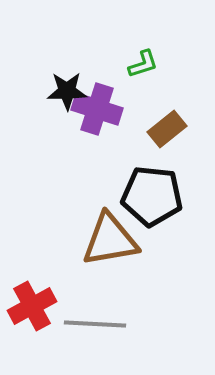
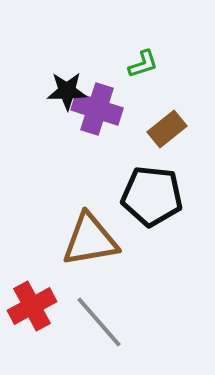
brown triangle: moved 20 px left
gray line: moved 4 px right, 2 px up; rotated 46 degrees clockwise
